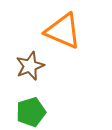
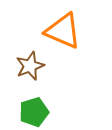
green pentagon: moved 3 px right
